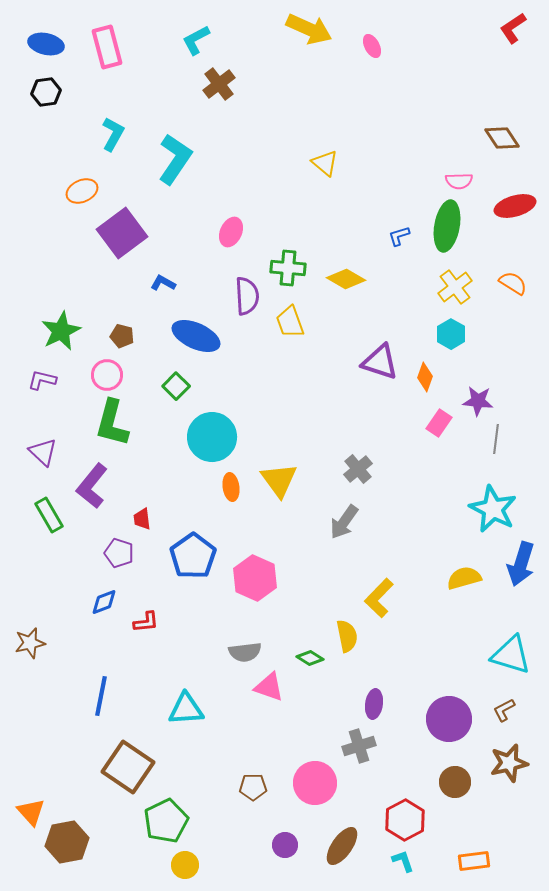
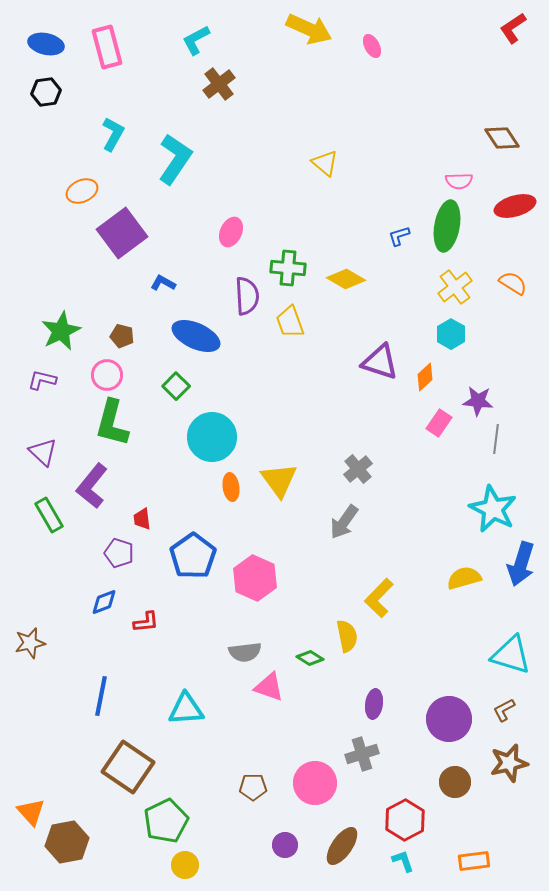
orange diamond at (425, 377): rotated 28 degrees clockwise
gray cross at (359, 746): moved 3 px right, 8 px down
